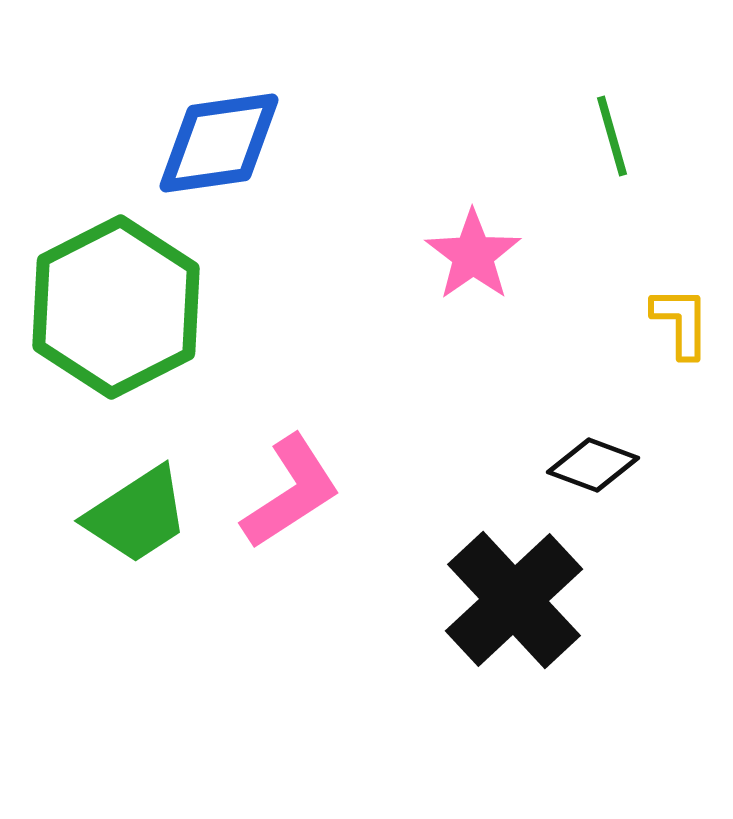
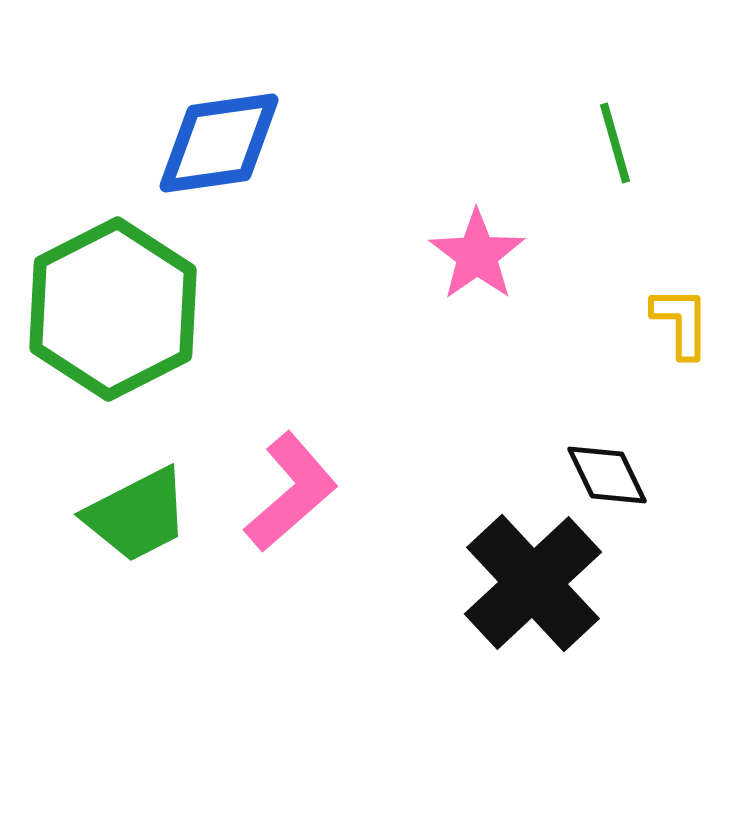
green line: moved 3 px right, 7 px down
pink star: moved 4 px right
green hexagon: moved 3 px left, 2 px down
black diamond: moved 14 px right, 10 px down; rotated 44 degrees clockwise
pink L-shape: rotated 8 degrees counterclockwise
green trapezoid: rotated 6 degrees clockwise
black cross: moved 19 px right, 17 px up
